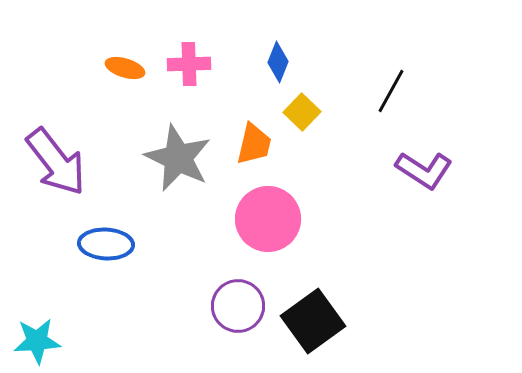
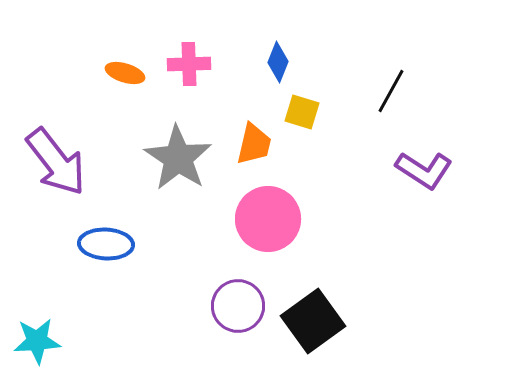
orange ellipse: moved 5 px down
yellow square: rotated 27 degrees counterclockwise
gray star: rotated 8 degrees clockwise
